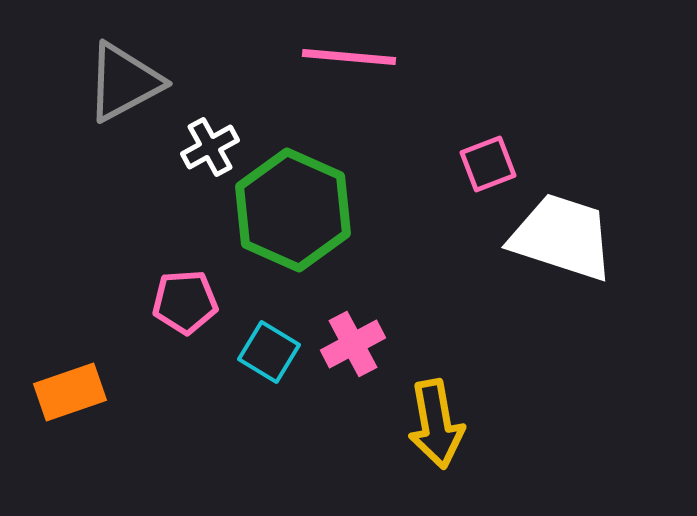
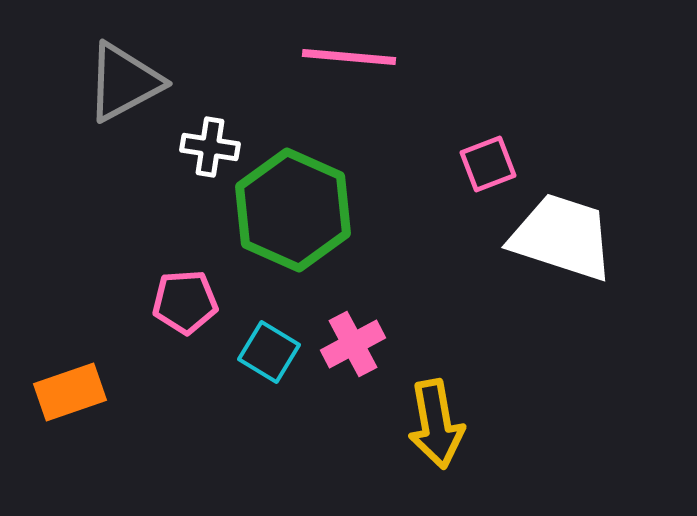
white cross: rotated 38 degrees clockwise
